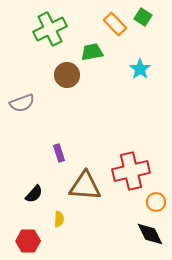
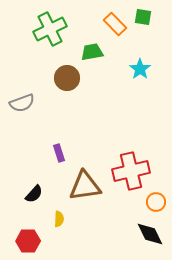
green square: rotated 24 degrees counterclockwise
brown circle: moved 3 px down
brown triangle: rotated 12 degrees counterclockwise
